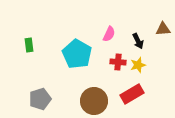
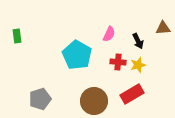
brown triangle: moved 1 px up
green rectangle: moved 12 px left, 9 px up
cyan pentagon: moved 1 px down
